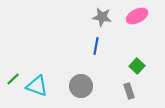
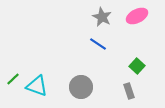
gray star: rotated 18 degrees clockwise
blue line: moved 2 px right, 2 px up; rotated 66 degrees counterclockwise
gray circle: moved 1 px down
